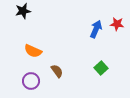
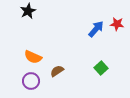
black star: moved 5 px right; rotated 14 degrees counterclockwise
blue arrow: rotated 18 degrees clockwise
orange semicircle: moved 6 px down
brown semicircle: rotated 88 degrees counterclockwise
